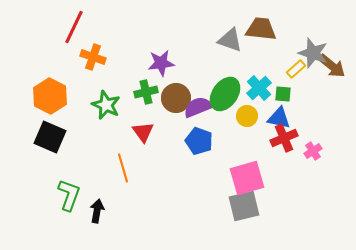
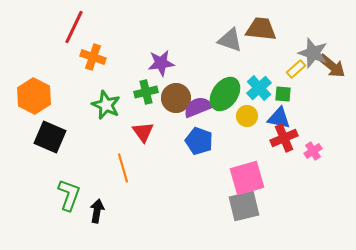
orange hexagon: moved 16 px left
